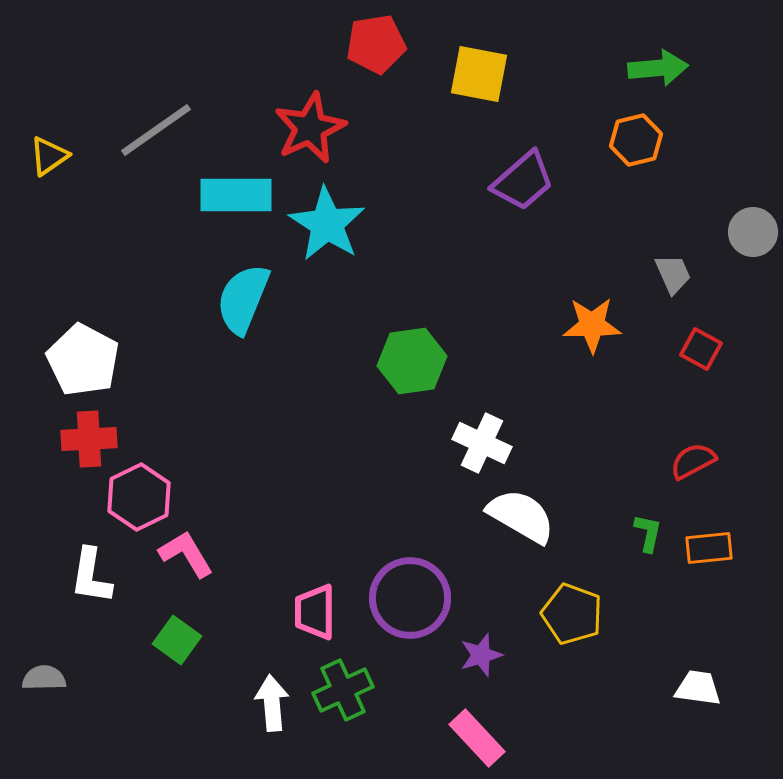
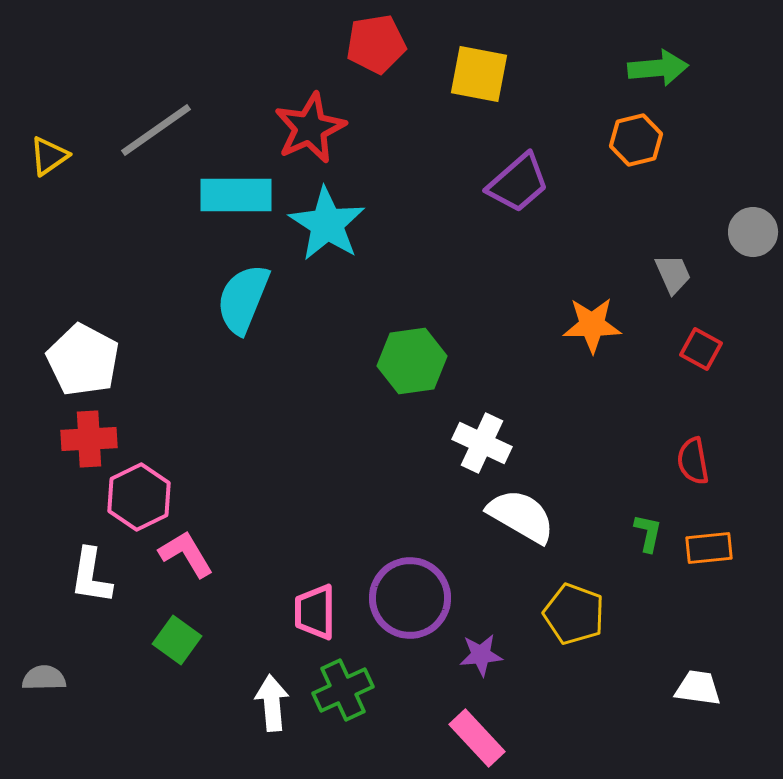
purple trapezoid: moved 5 px left, 2 px down
red semicircle: rotated 72 degrees counterclockwise
yellow pentagon: moved 2 px right
purple star: rotated 12 degrees clockwise
